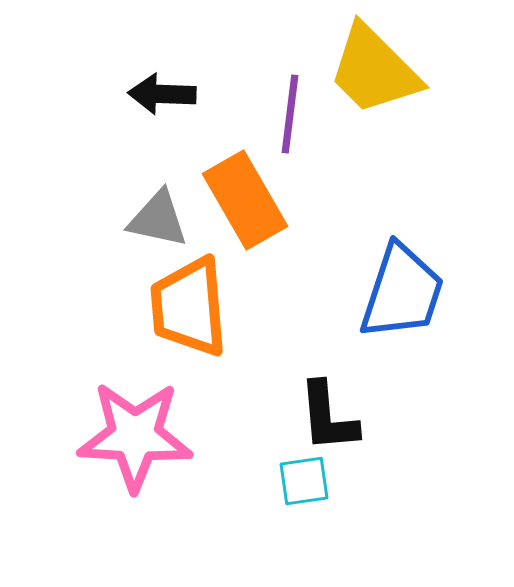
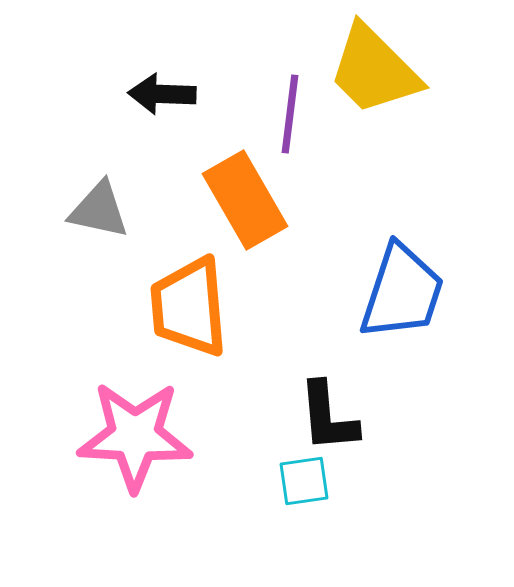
gray triangle: moved 59 px left, 9 px up
